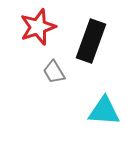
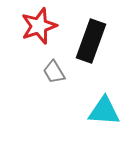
red star: moved 1 px right, 1 px up
